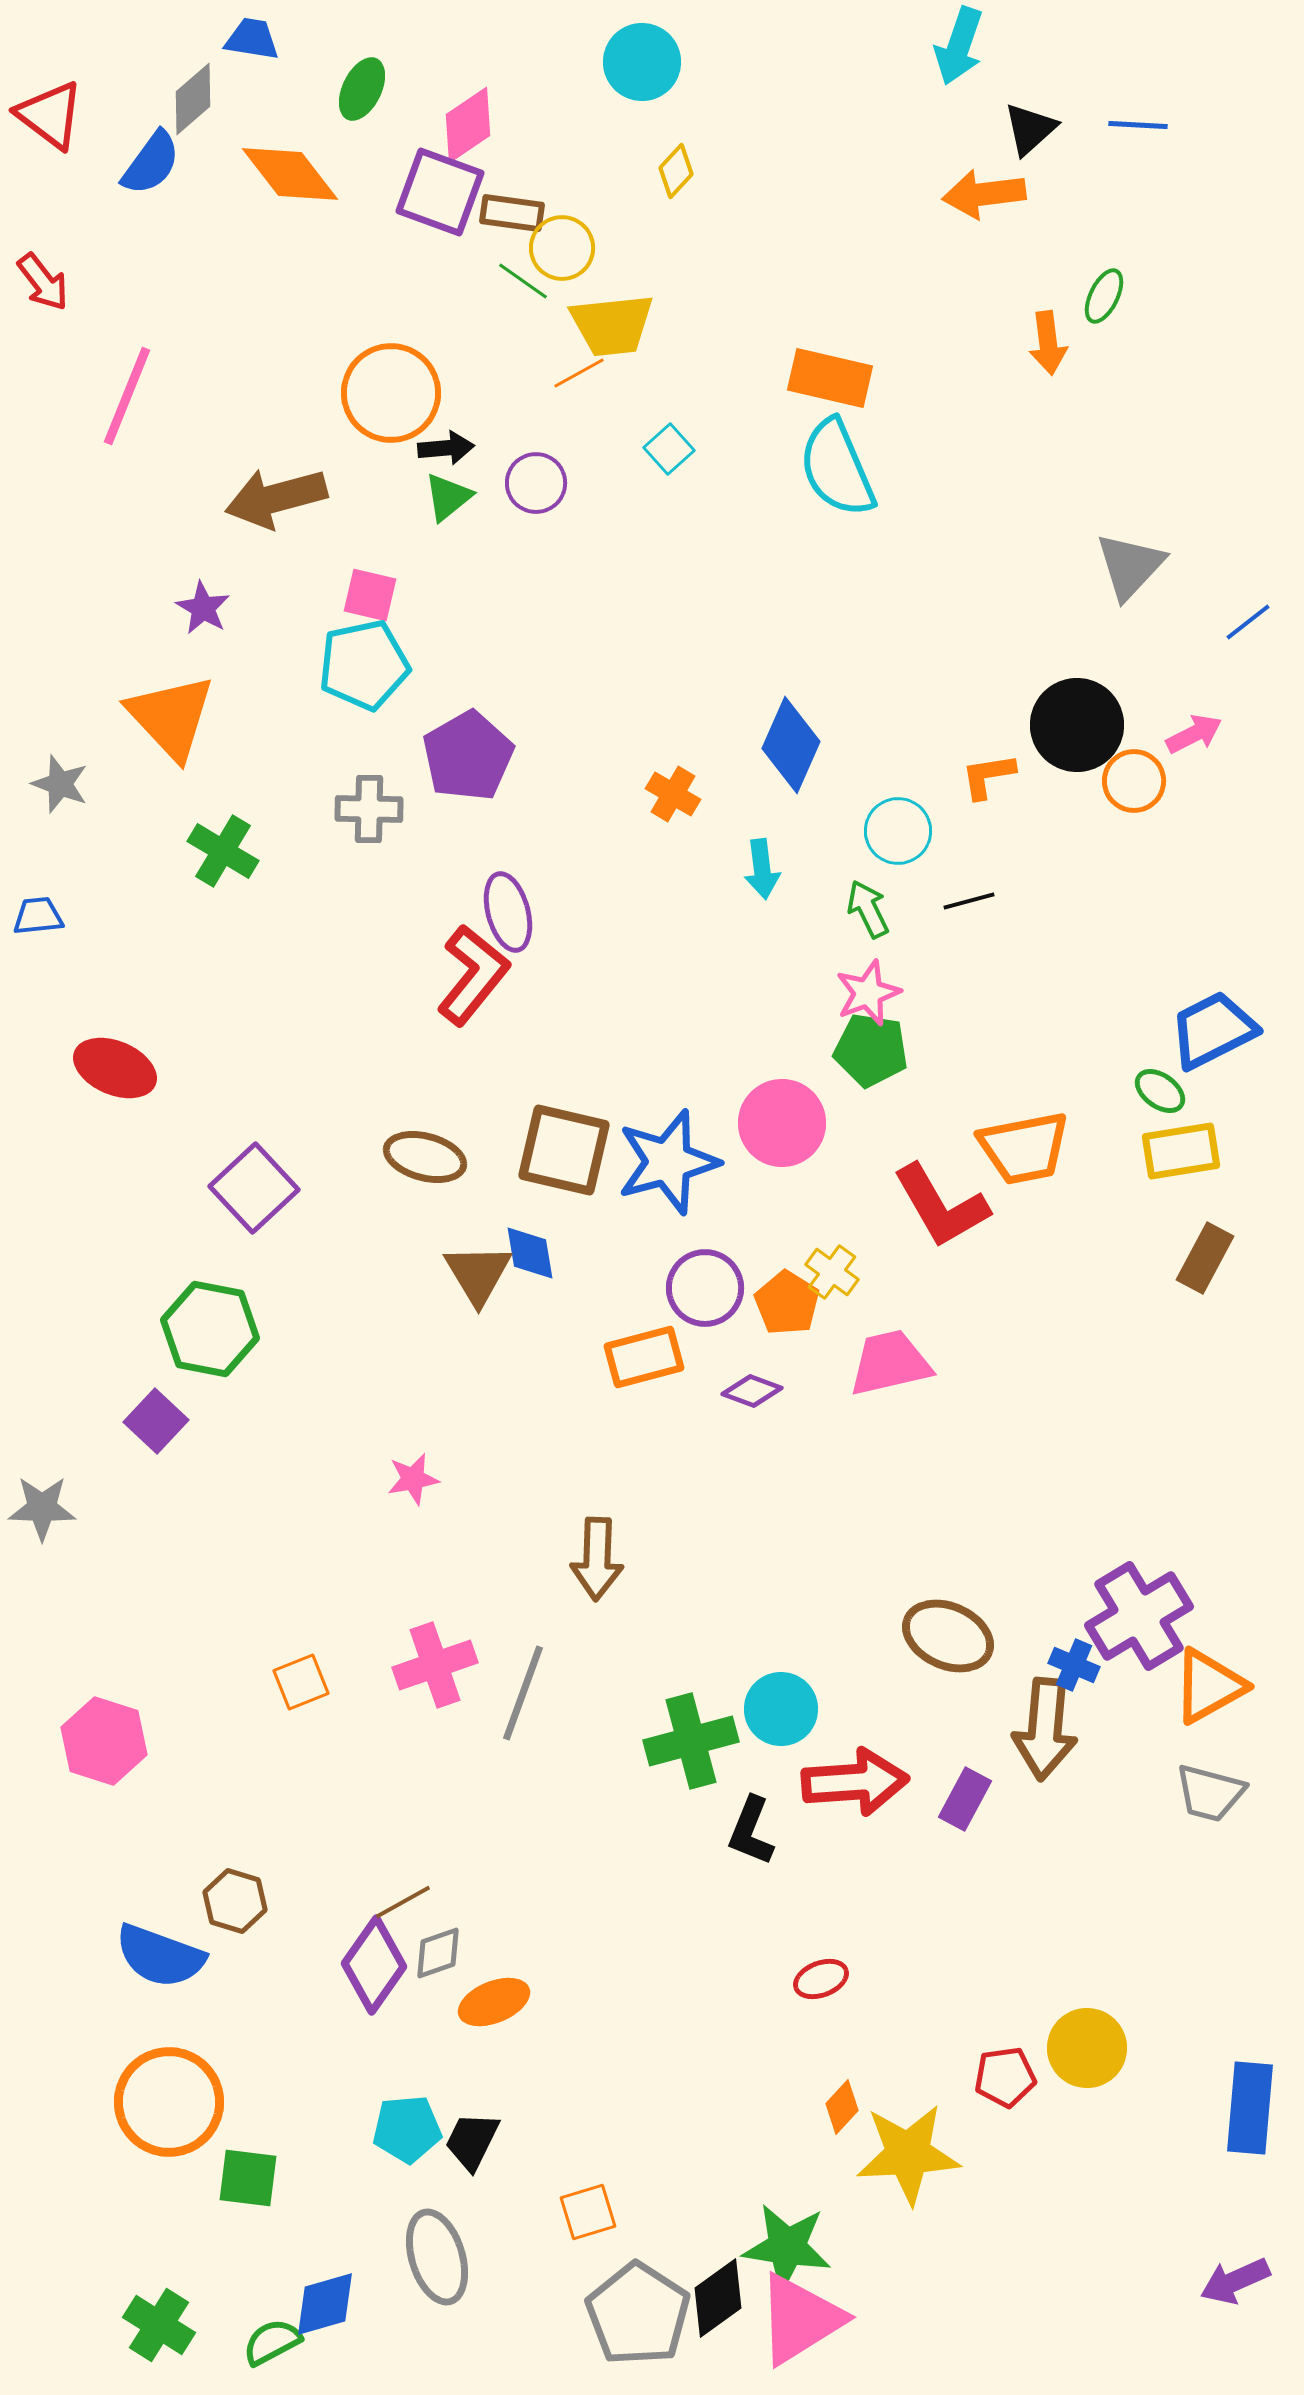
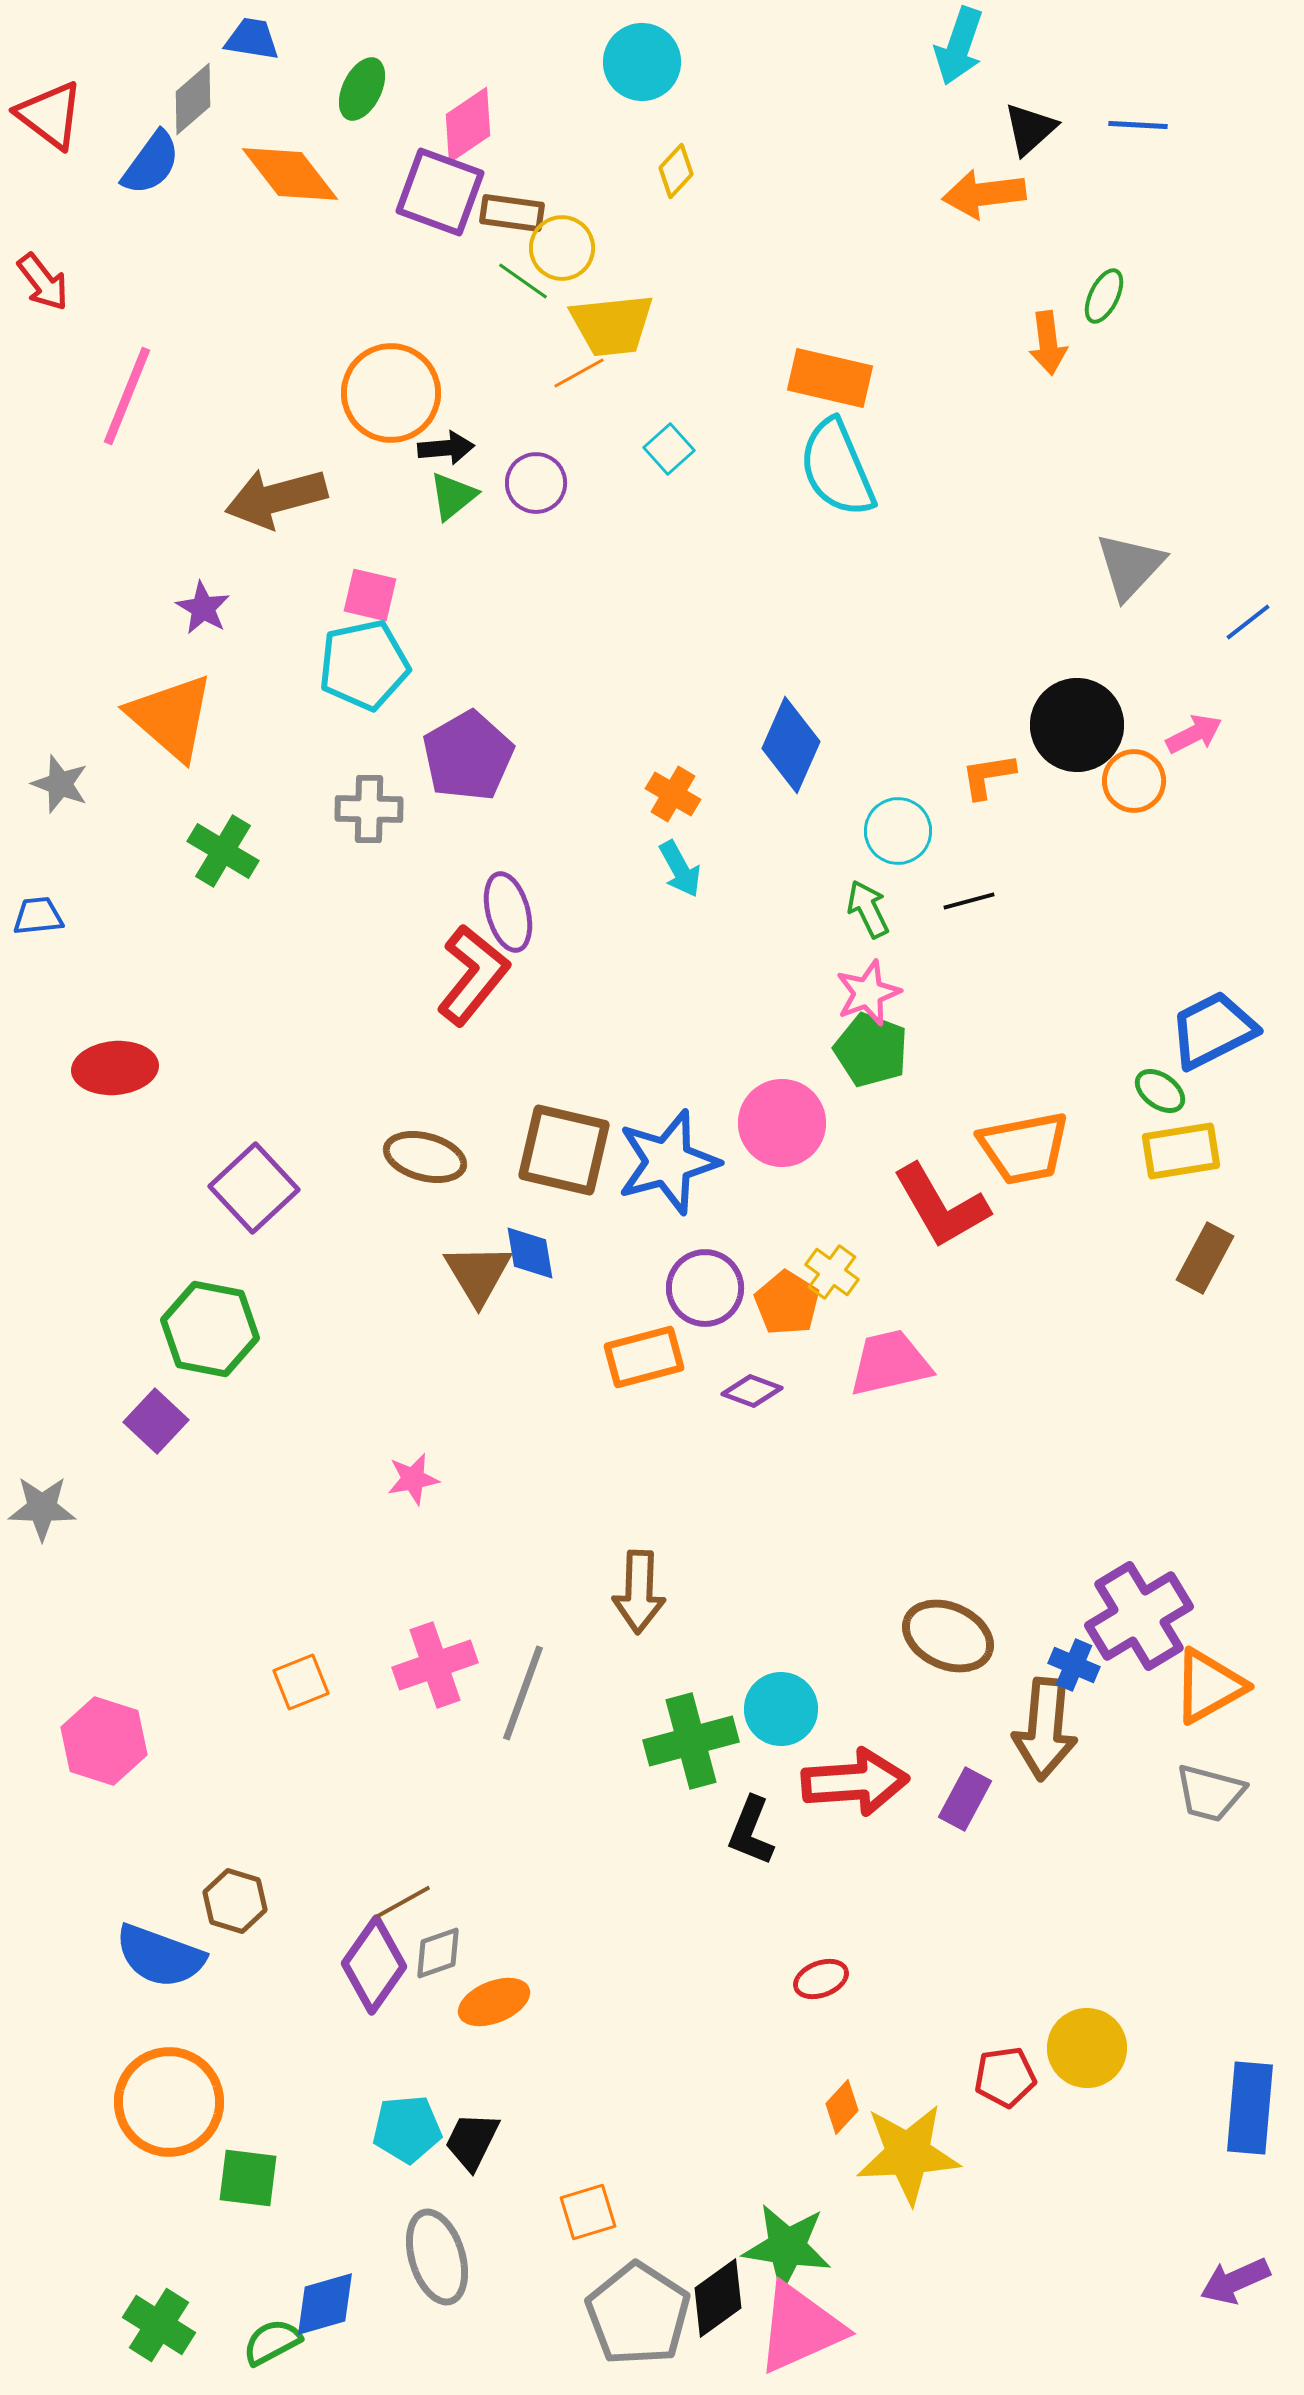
green triangle at (448, 497): moved 5 px right, 1 px up
orange triangle at (171, 717): rotated 6 degrees counterclockwise
cyan arrow at (762, 869): moved 82 px left; rotated 22 degrees counterclockwise
green pentagon at (871, 1050): rotated 12 degrees clockwise
red ellipse at (115, 1068): rotated 28 degrees counterclockwise
brown arrow at (597, 1559): moved 42 px right, 33 px down
pink triangle at (800, 2319): moved 9 px down; rotated 8 degrees clockwise
